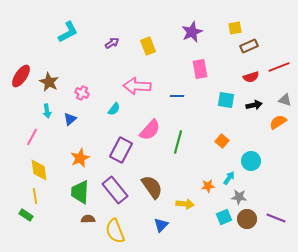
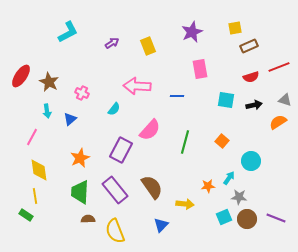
green line at (178, 142): moved 7 px right
